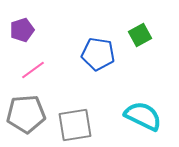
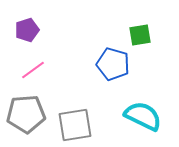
purple pentagon: moved 5 px right
green square: rotated 20 degrees clockwise
blue pentagon: moved 15 px right, 10 px down; rotated 8 degrees clockwise
